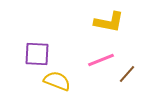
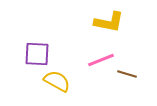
brown line: rotated 66 degrees clockwise
yellow semicircle: rotated 8 degrees clockwise
